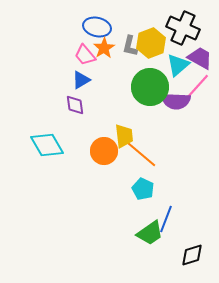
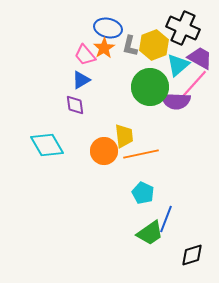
blue ellipse: moved 11 px right, 1 px down
yellow hexagon: moved 3 px right, 2 px down
pink line: moved 2 px left, 4 px up
orange line: rotated 52 degrees counterclockwise
cyan pentagon: moved 4 px down
